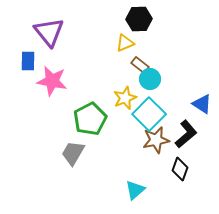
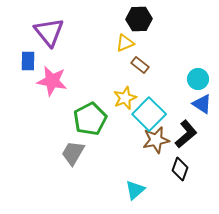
cyan circle: moved 48 px right
